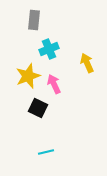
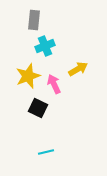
cyan cross: moved 4 px left, 3 px up
yellow arrow: moved 9 px left, 6 px down; rotated 84 degrees clockwise
